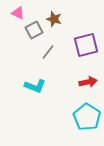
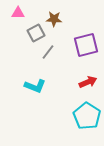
pink triangle: rotated 24 degrees counterclockwise
brown star: rotated 14 degrees counterclockwise
gray square: moved 2 px right, 3 px down
red arrow: rotated 12 degrees counterclockwise
cyan pentagon: moved 1 px up
